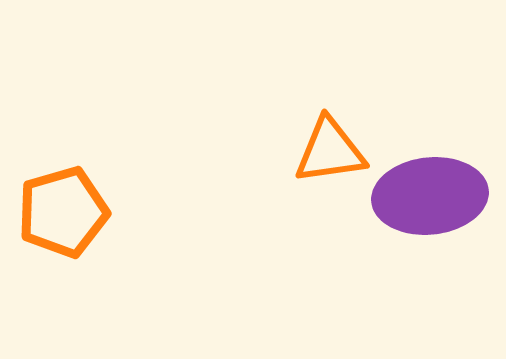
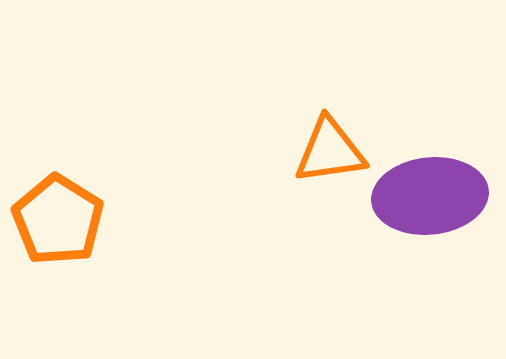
orange pentagon: moved 5 px left, 8 px down; rotated 24 degrees counterclockwise
